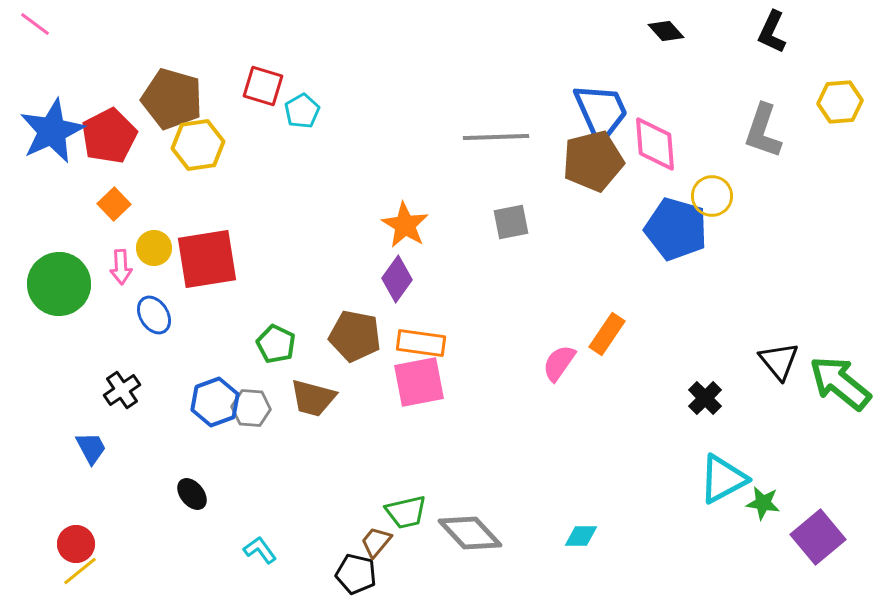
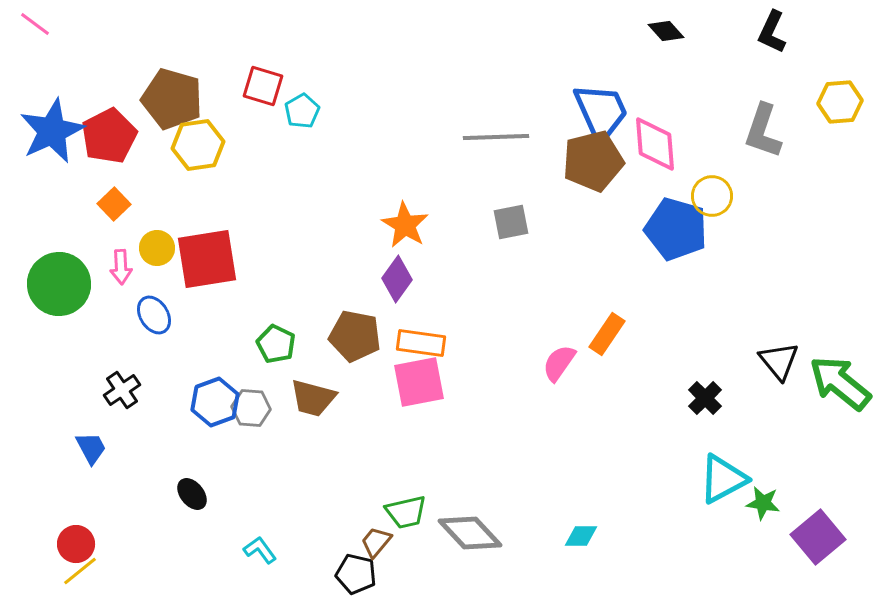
yellow circle at (154, 248): moved 3 px right
